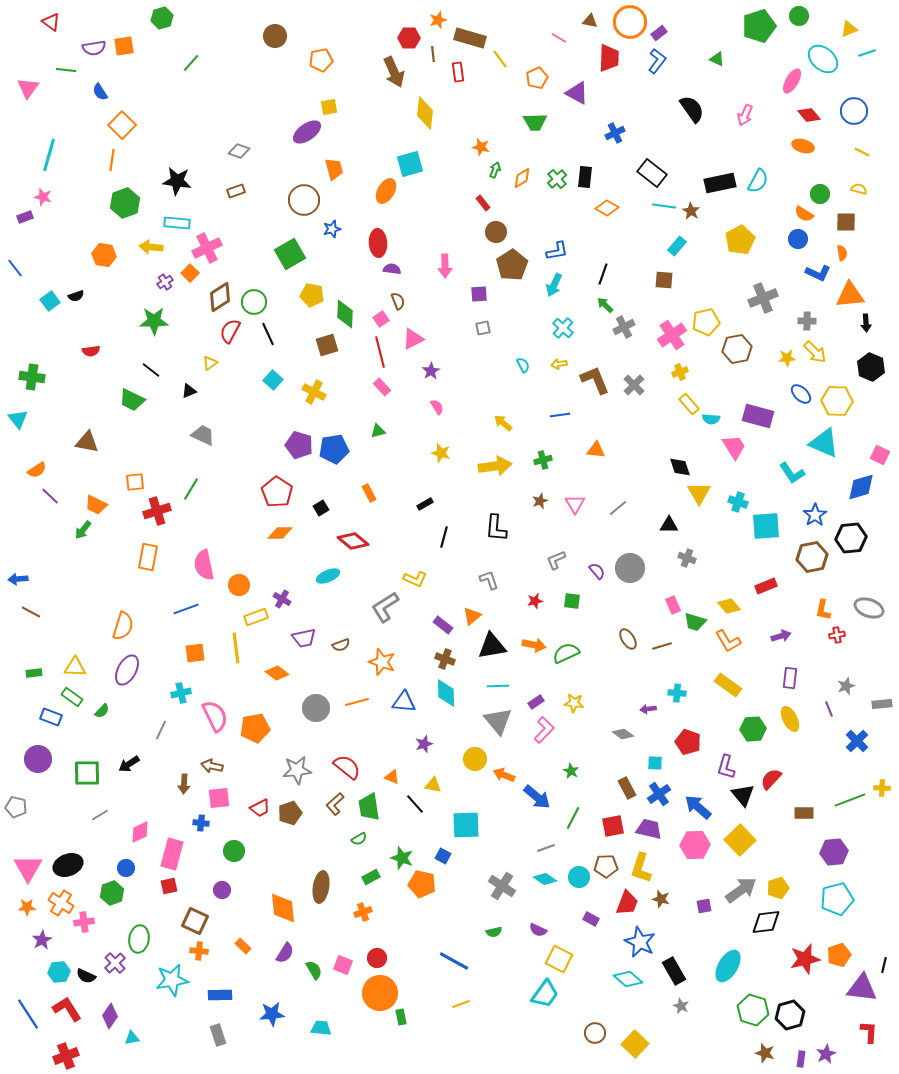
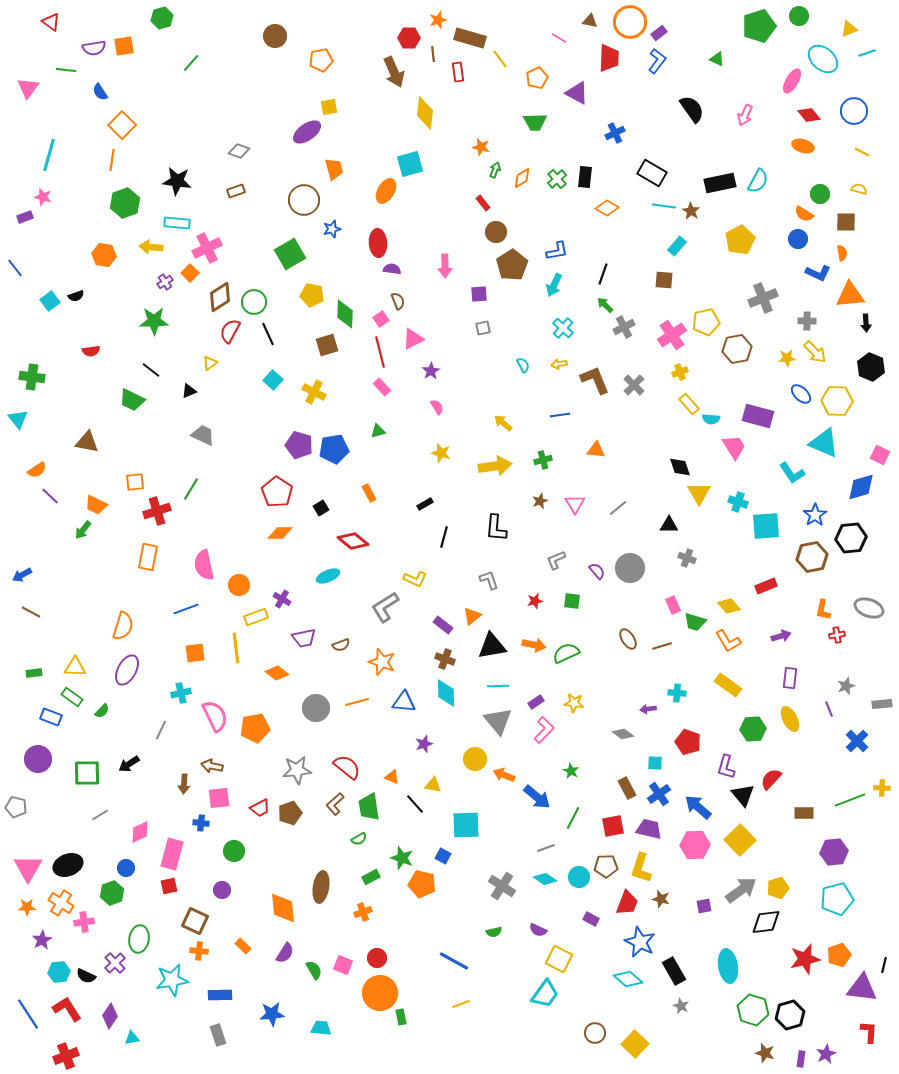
black rectangle at (652, 173): rotated 8 degrees counterclockwise
blue arrow at (18, 579): moved 4 px right, 4 px up; rotated 24 degrees counterclockwise
cyan ellipse at (728, 966): rotated 40 degrees counterclockwise
